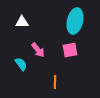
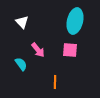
white triangle: rotated 48 degrees clockwise
pink square: rotated 14 degrees clockwise
